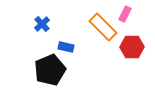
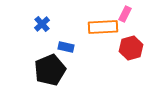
orange rectangle: rotated 48 degrees counterclockwise
red hexagon: moved 1 px left, 1 px down; rotated 15 degrees counterclockwise
